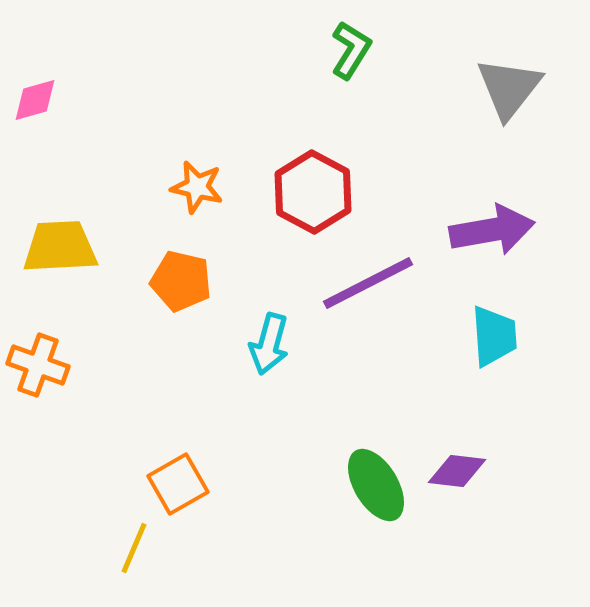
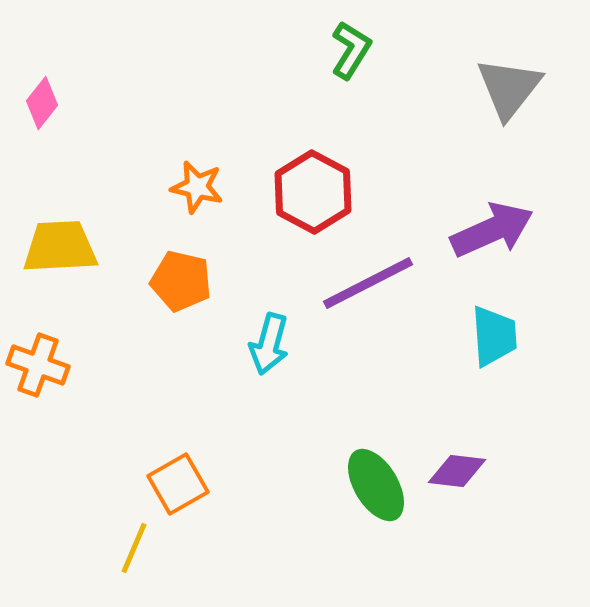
pink diamond: moved 7 px right, 3 px down; rotated 36 degrees counterclockwise
purple arrow: rotated 14 degrees counterclockwise
